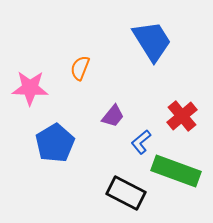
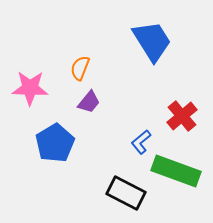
purple trapezoid: moved 24 px left, 14 px up
